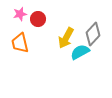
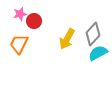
red circle: moved 4 px left, 2 px down
yellow arrow: moved 1 px right, 1 px down
orange trapezoid: moved 1 px left, 1 px down; rotated 40 degrees clockwise
cyan semicircle: moved 18 px right, 1 px down
